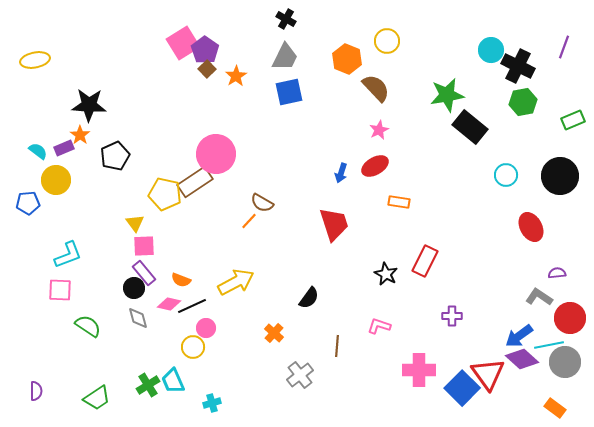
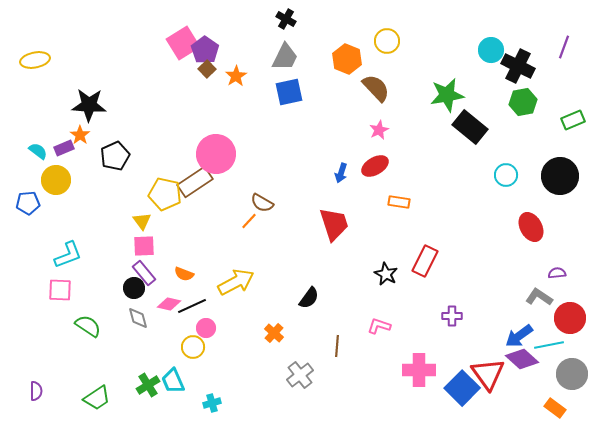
yellow triangle at (135, 223): moved 7 px right, 2 px up
orange semicircle at (181, 280): moved 3 px right, 6 px up
gray circle at (565, 362): moved 7 px right, 12 px down
